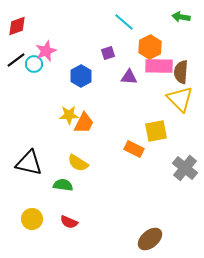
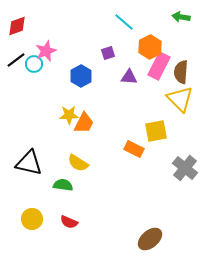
pink rectangle: rotated 64 degrees counterclockwise
